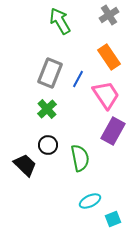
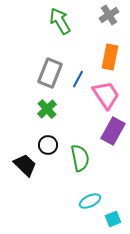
orange rectangle: moved 1 px right; rotated 45 degrees clockwise
